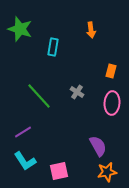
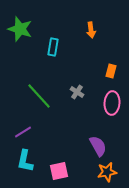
cyan L-shape: rotated 45 degrees clockwise
